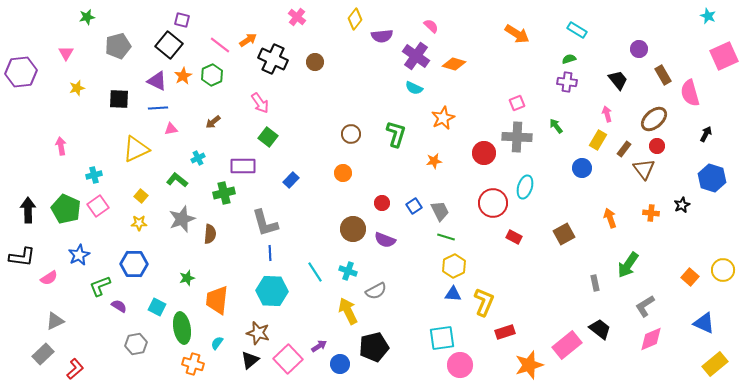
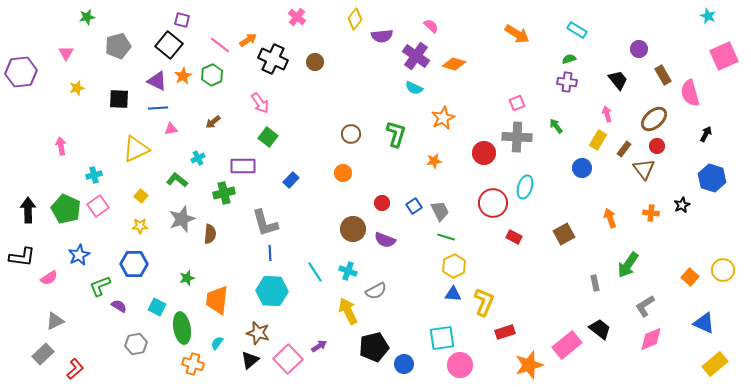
yellow star at (139, 223): moved 1 px right, 3 px down
blue circle at (340, 364): moved 64 px right
